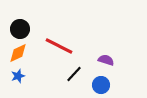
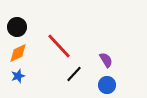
black circle: moved 3 px left, 2 px up
red line: rotated 20 degrees clockwise
purple semicircle: rotated 42 degrees clockwise
blue circle: moved 6 px right
